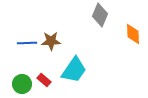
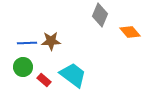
orange diamond: moved 3 px left, 2 px up; rotated 40 degrees counterclockwise
cyan trapezoid: moved 1 px left, 5 px down; rotated 88 degrees counterclockwise
green circle: moved 1 px right, 17 px up
